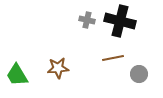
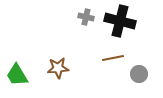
gray cross: moved 1 px left, 3 px up
